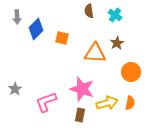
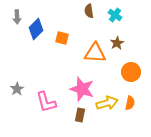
gray star: moved 2 px right
pink L-shape: rotated 85 degrees counterclockwise
